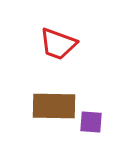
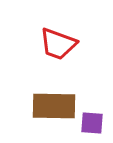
purple square: moved 1 px right, 1 px down
